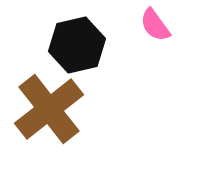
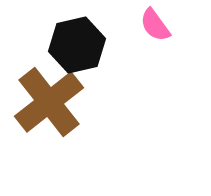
brown cross: moved 7 px up
